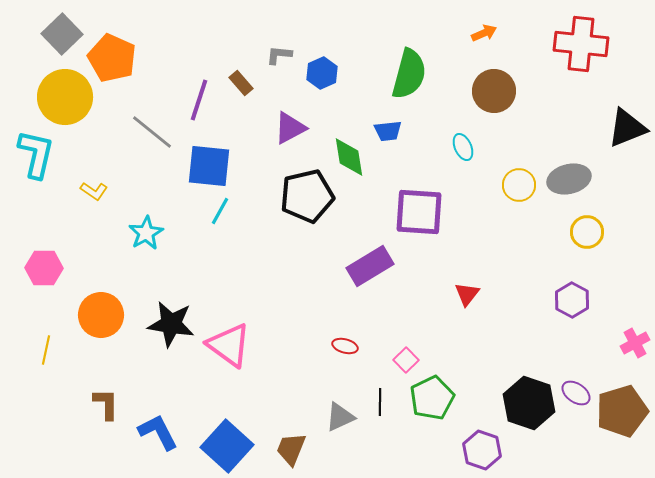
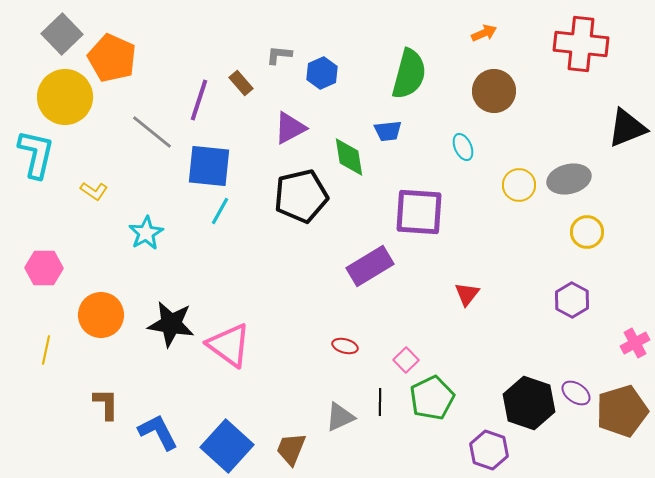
black pentagon at (307, 196): moved 6 px left
purple hexagon at (482, 450): moved 7 px right
